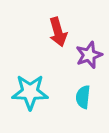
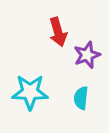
purple star: moved 2 px left
cyan semicircle: moved 2 px left, 1 px down
